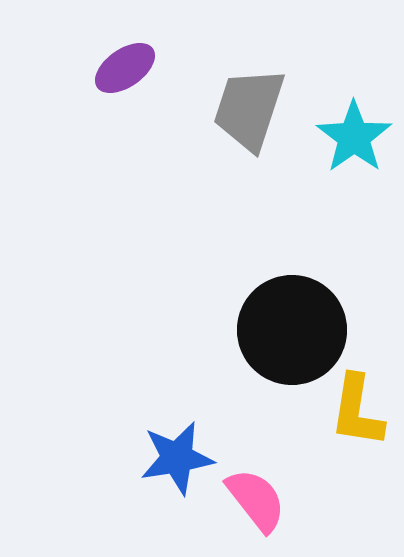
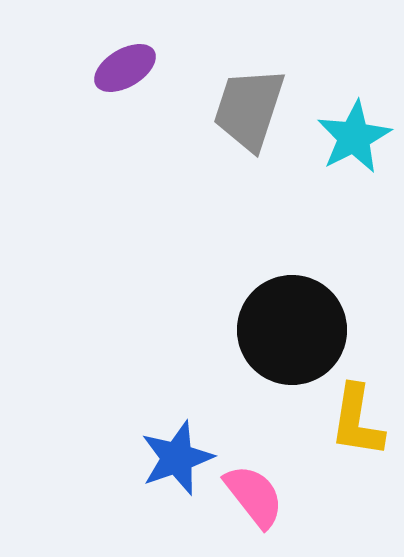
purple ellipse: rotated 4 degrees clockwise
cyan star: rotated 8 degrees clockwise
yellow L-shape: moved 10 px down
blue star: rotated 10 degrees counterclockwise
pink semicircle: moved 2 px left, 4 px up
